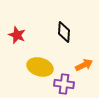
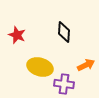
orange arrow: moved 2 px right
